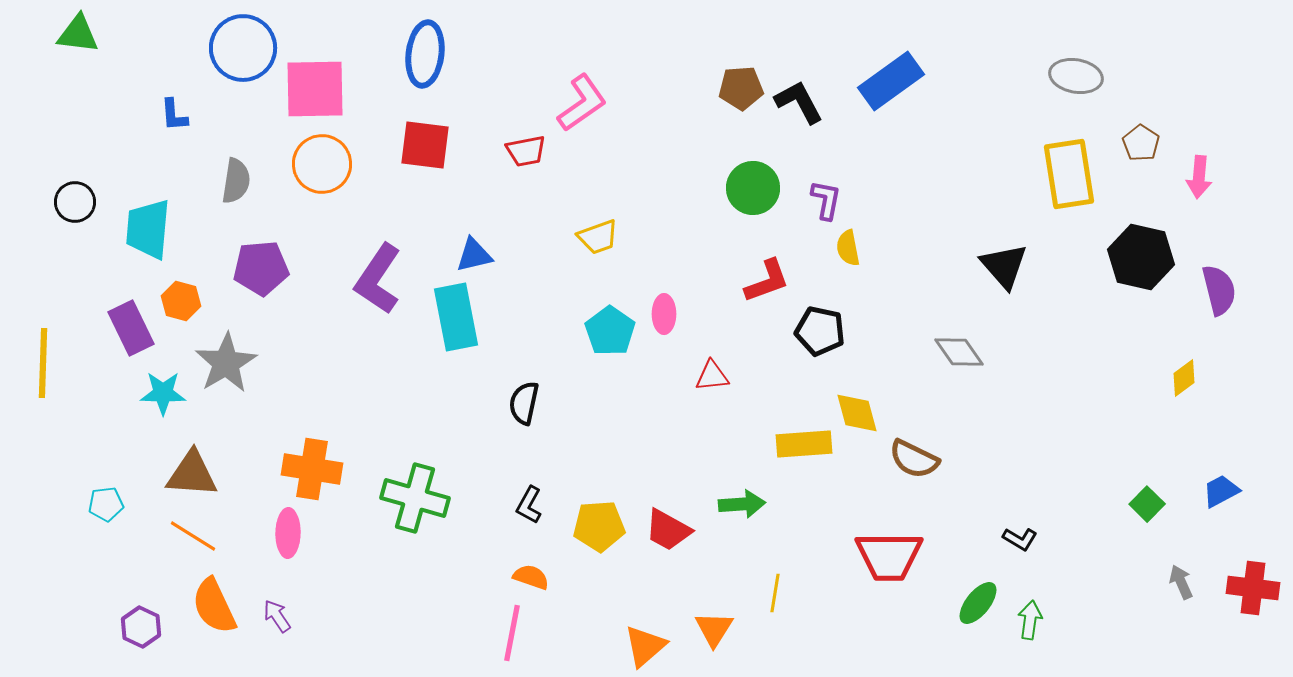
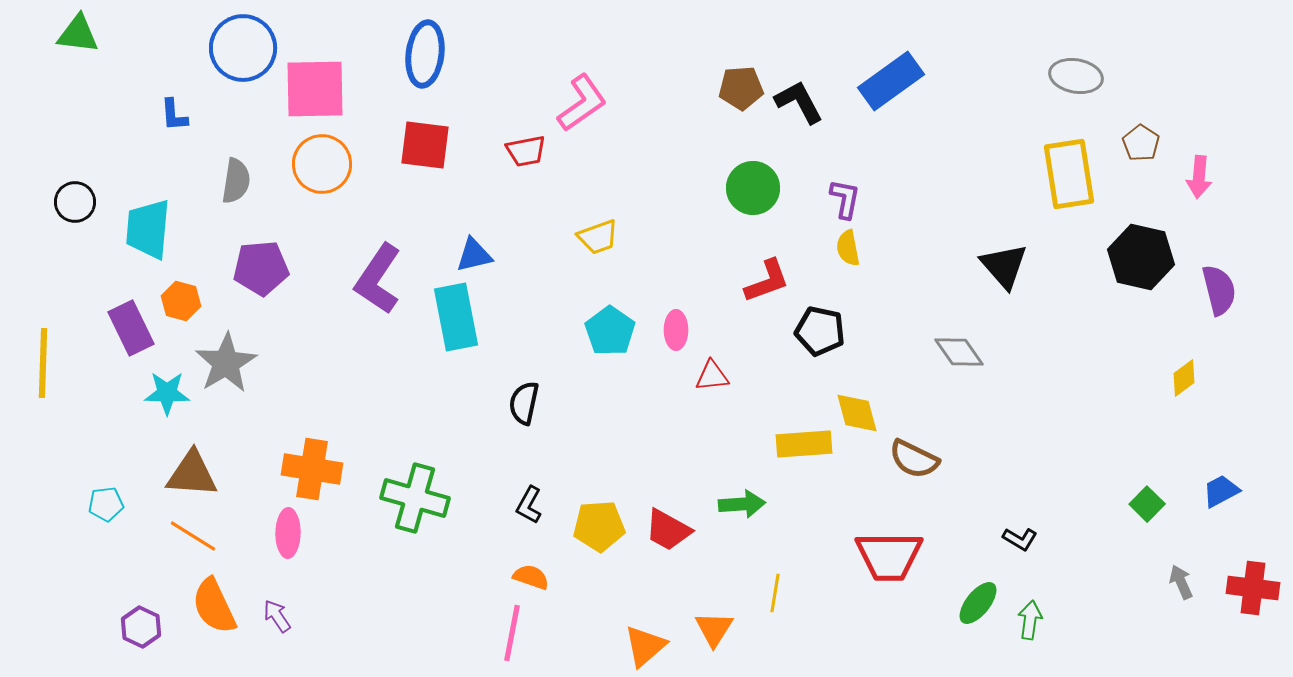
purple L-shape at (826, 200): moved 19 px right, 1 px up
pink ellipse at (664, 314): moved 12 px right, 16 px down
cyan star at (163, 393): moved 4 px right
